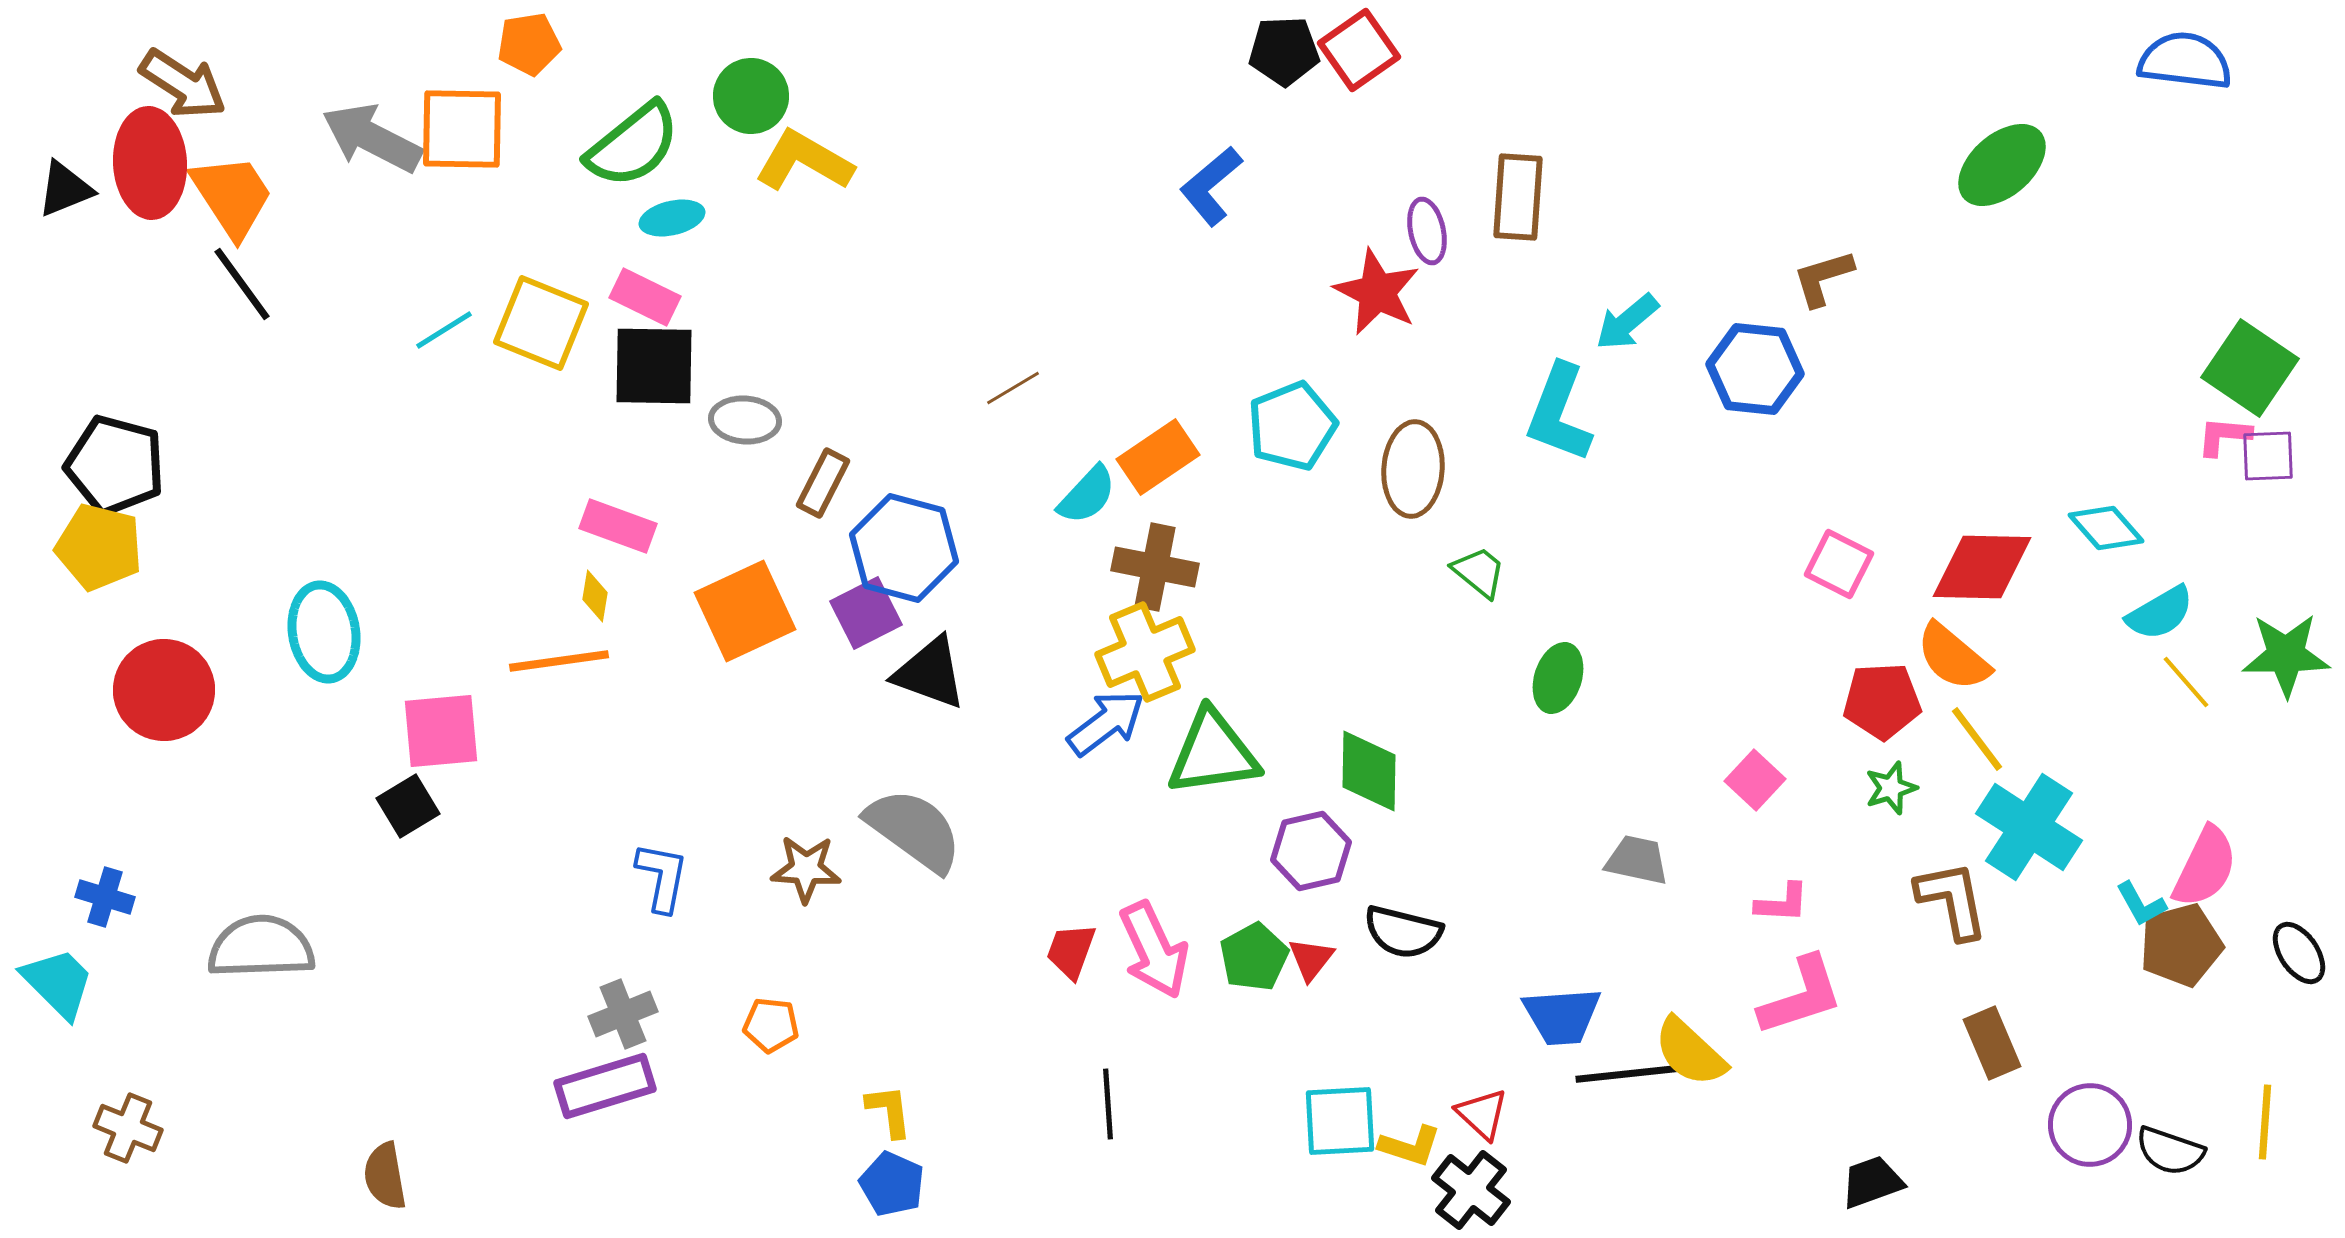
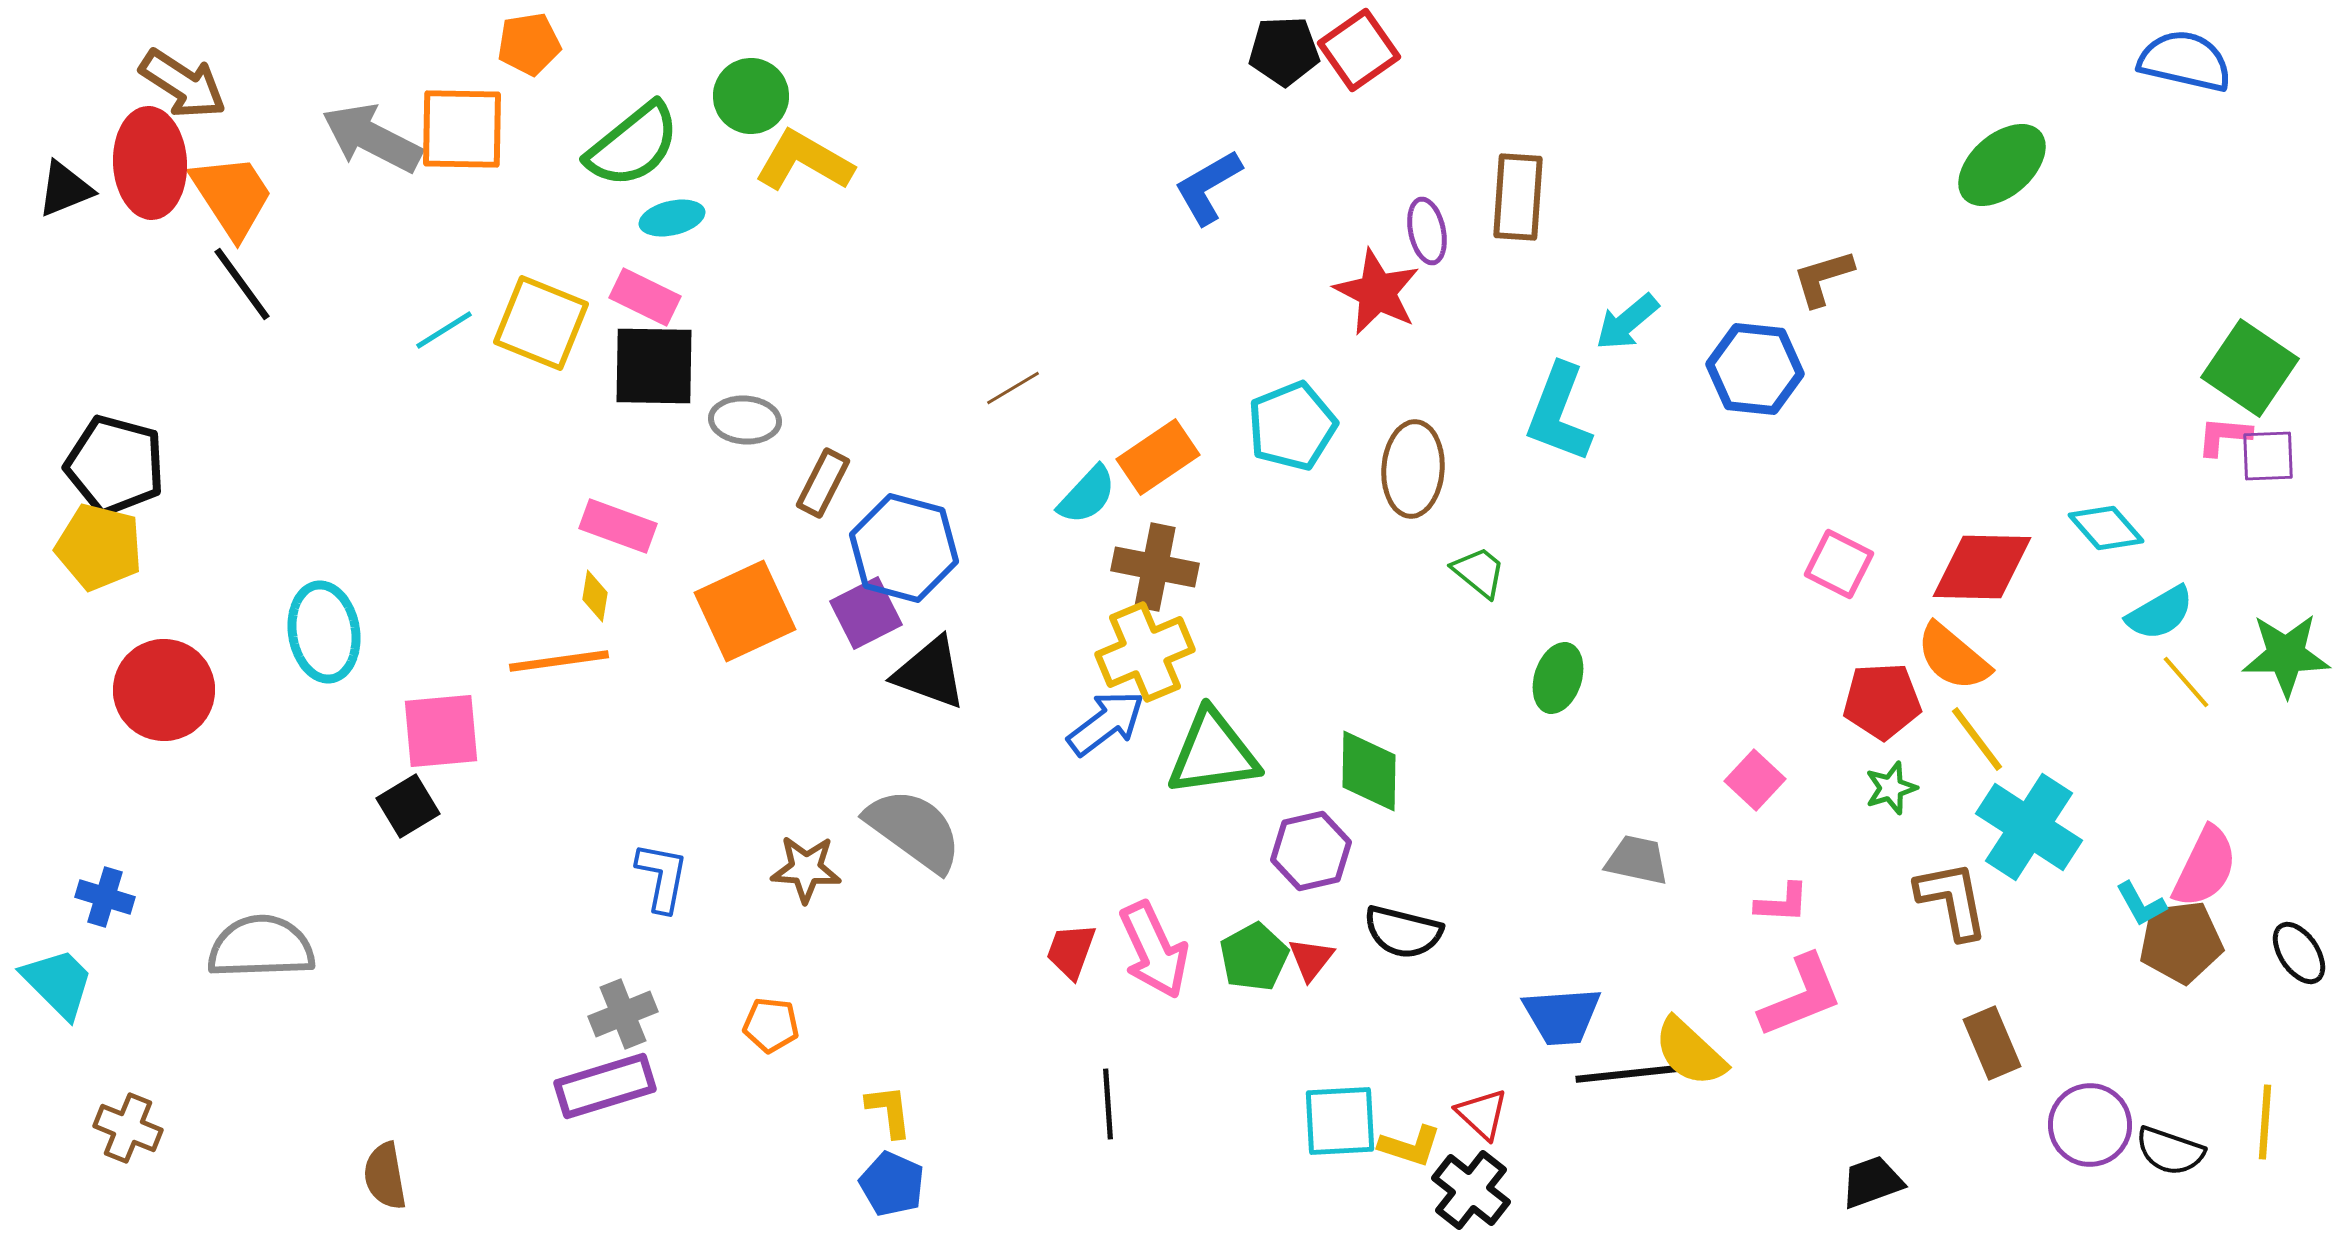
blue semicircle at (2185, 61): rotated 6 degrees clockwise
blue L-shape at (1211, 186): moved 3 px left, 1 px down; rotated 10 degrees clockwise
brown pentagon at (2181, 945): moved 3 px up; rotated 8 degrees clockwise
pink L-shape at (1801, 996): rotated 4 degrees counterclockwise
